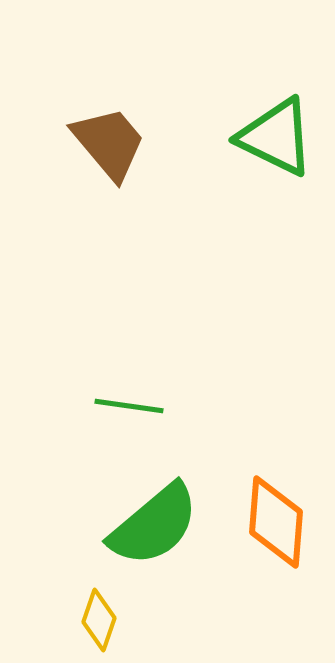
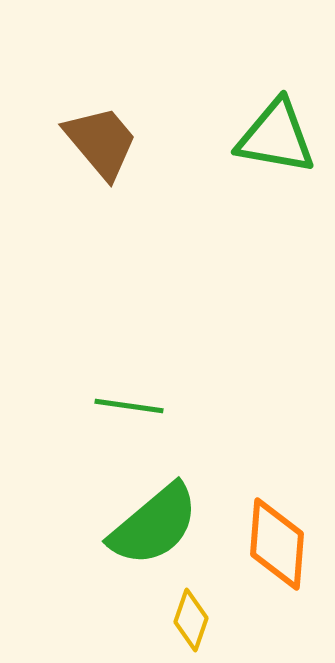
green triangle: rotated 16 degrees counterclockwise
brown trapezoid: moved 8 px left, 1 px up
orange diamond: moved 1 px right, 22 px down
yellow diamond: moved 92 px right
